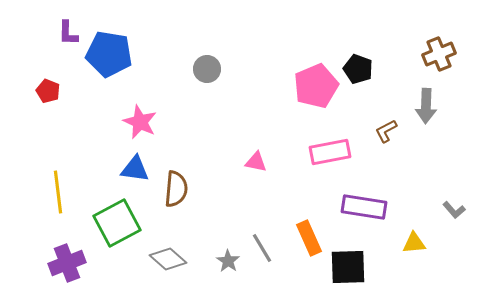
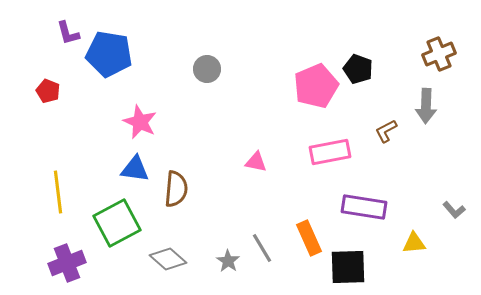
purple L-shape: rotated 16 degrees counterclockwise
